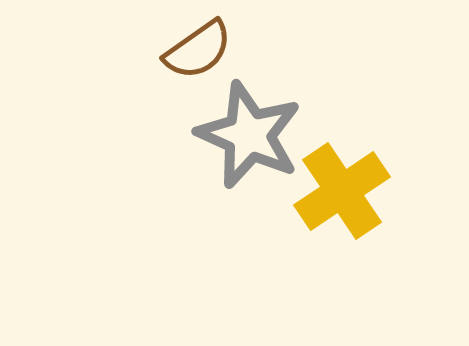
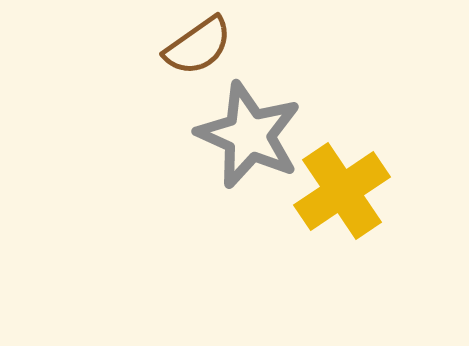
brown semicircle: moved 4 px up
